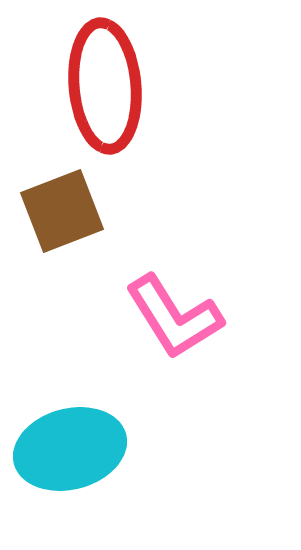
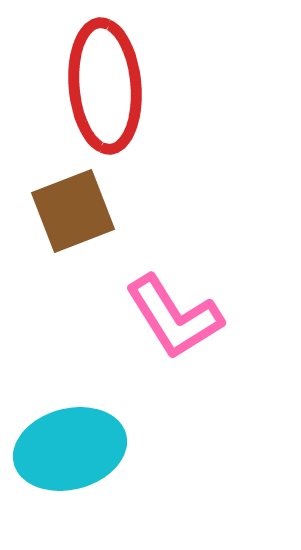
brown square: moved 11 px right
